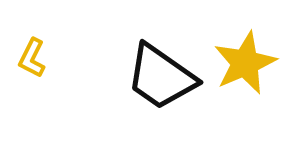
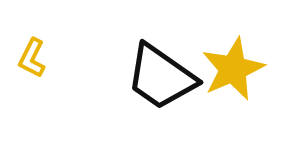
yellow star: moved 12 px left, 6 px down
